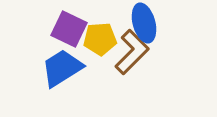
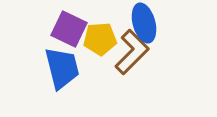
blue trapezoid: rotated 108 degrees clockwise
